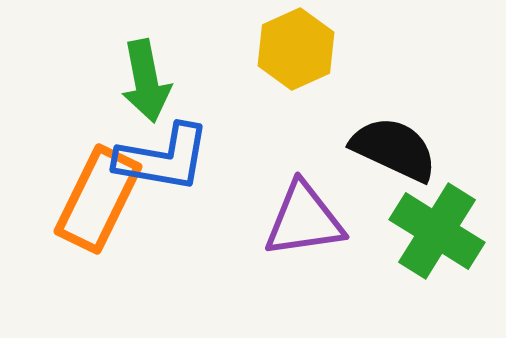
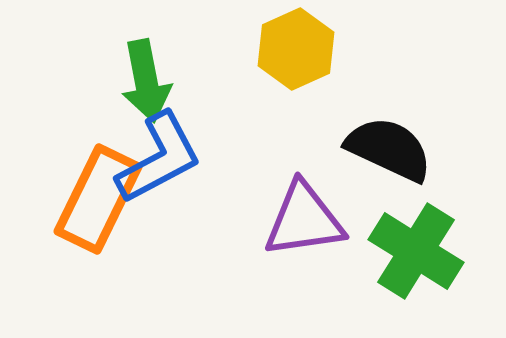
black semicircle: moved 5 px left
blue L-shape: moved 4 px left; rotated 38 degrees counterclockwise
green cross: moved 21 px left, 20 px down
